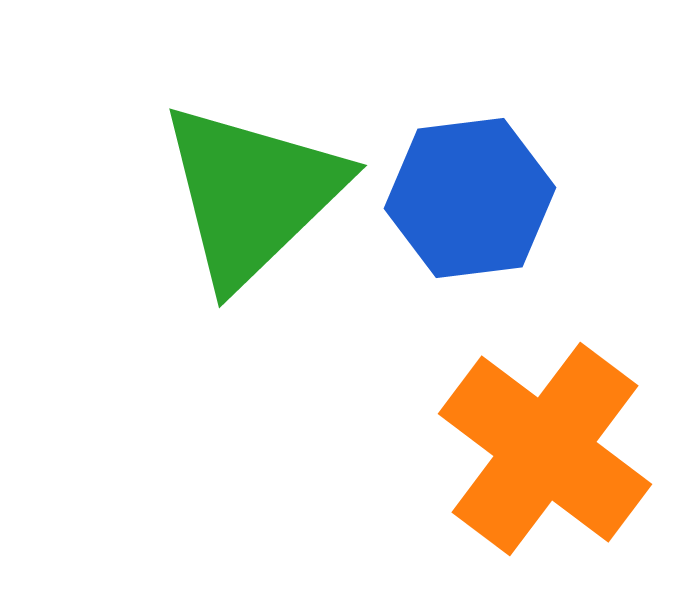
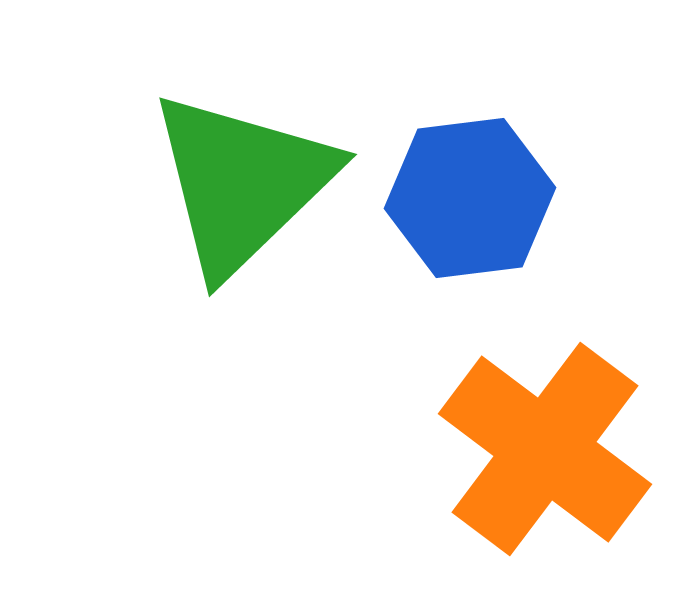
green triangle: moved 10 px left, 11 px up
